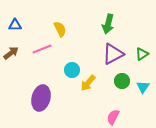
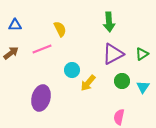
green arrow: moved 1 px right, 2 px up; rotated 18 degrees counterclockwise
pink semicircle: moved 6 px right; rotated 14 degrees counterclockwise
